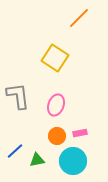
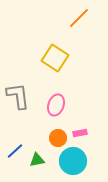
orange circle: moved 1 px right, 2 px down
